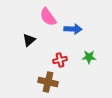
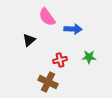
pink semicircle: moved 1 px left
brown cross: rotated 12 degrees clockwise
